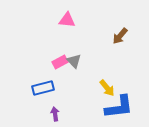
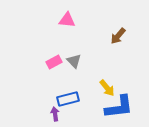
brown arrow: moved 2 px left
pink rectangle: moved 6 px left
blue rectangle: moved 25 px right, 11 px down
